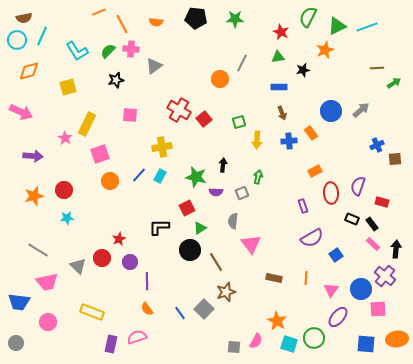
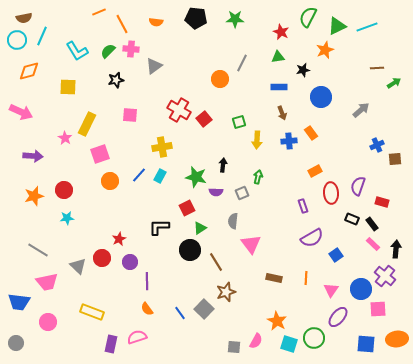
yellow square at (68, 87): rotated 18 degrees clockwise
blue circle at (331, 111): moved 10 px left, 14 px up
